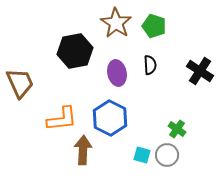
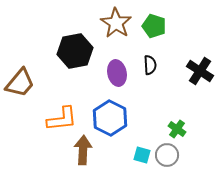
brown trapezoid: rotated 64 degrees clockwise
